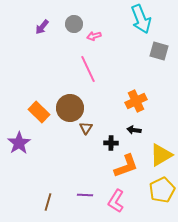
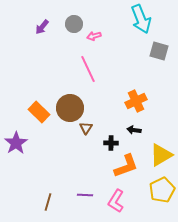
purple star: moved 3 px left
